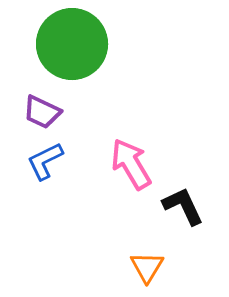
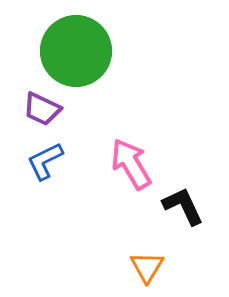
green circle: moved 4 px right, 7 px down
purple trapezoid: moved 3 px up
